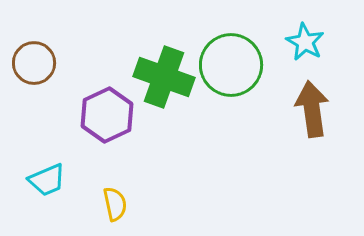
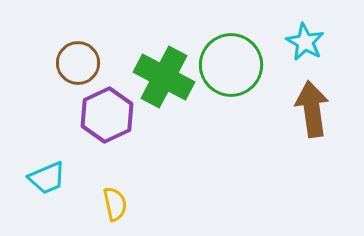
brown circle: moved 44 px right
green cross: rotated 8 degrees clockwise
cyan trapezoid: moved 2 px up
